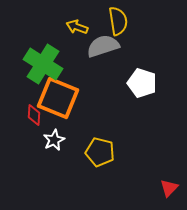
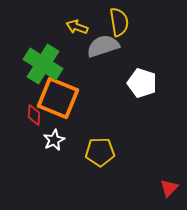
yellow semicircle: moved 1 px right, 1 px down
yellow pentagon: rotated 16 degrees counterclockwise
